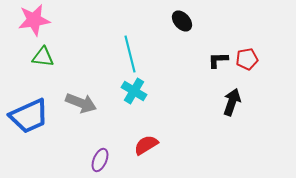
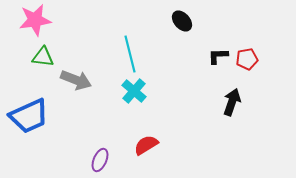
pink star: moved 1 px right
black L-shape: moved 4 px up
cyan cross: rotated 10 degrees clockwise
gray arrow: moved 5 px left, 23 px up
